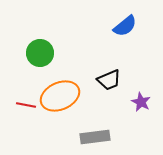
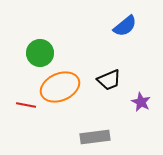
orange ellipse: moved 9 px up
